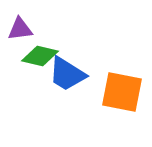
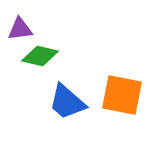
blue trapezoid: moved 28 px down; rotated 9 degrees clockwise
orange square: moved 3 px down
